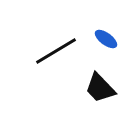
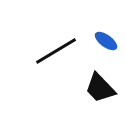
blue ellipse: moved 2 px down
